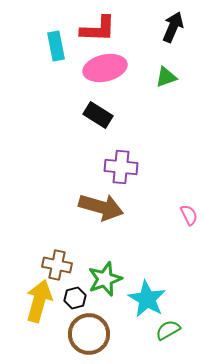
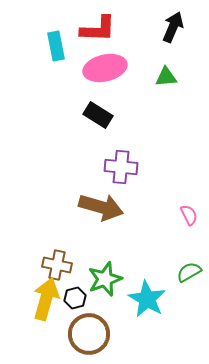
green triangle: rotated 15 degrees clockwise
yellow arrow: moved 7 px right, 2 px up
green semicircle: moved 21 px right, 58 px up
